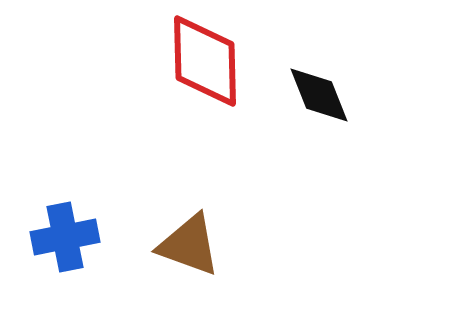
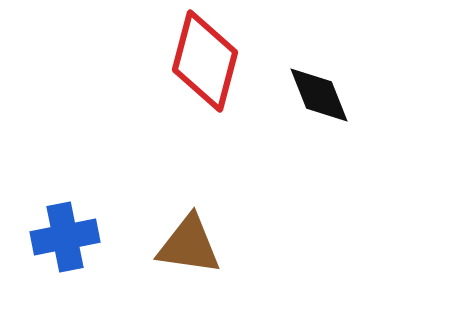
red diamond: rotated 16 degrees clockwise
brown triangle: rotated 12 degrees counterclockwise
